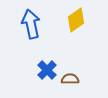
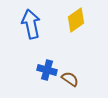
blue cross: rotated 30 degrees counterclockwise
brown semicircle: rotated 36 degrees clockwise
